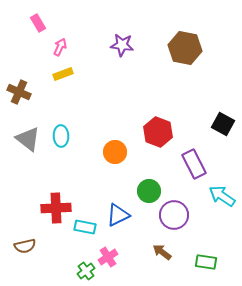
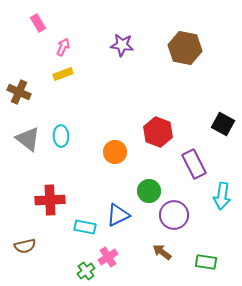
pink arrow: moved 3 px right
cyan arrow: rotated 116 degrees counterclockwise
red cross: moved 6 px left, 8 px up
